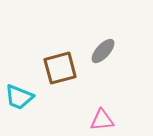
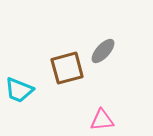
brown square: moved 7 px right
cyan trapezoid: moved 7 px up
